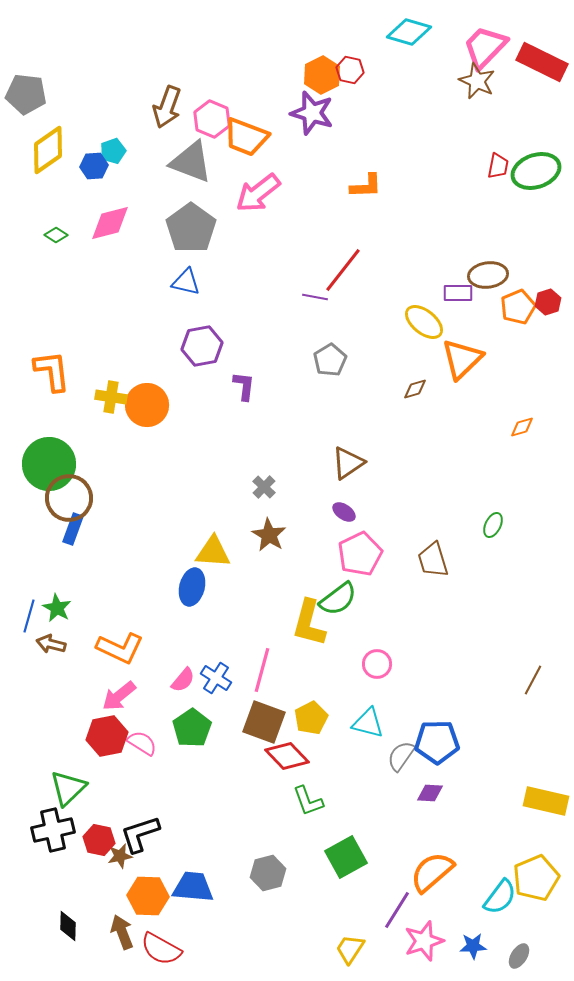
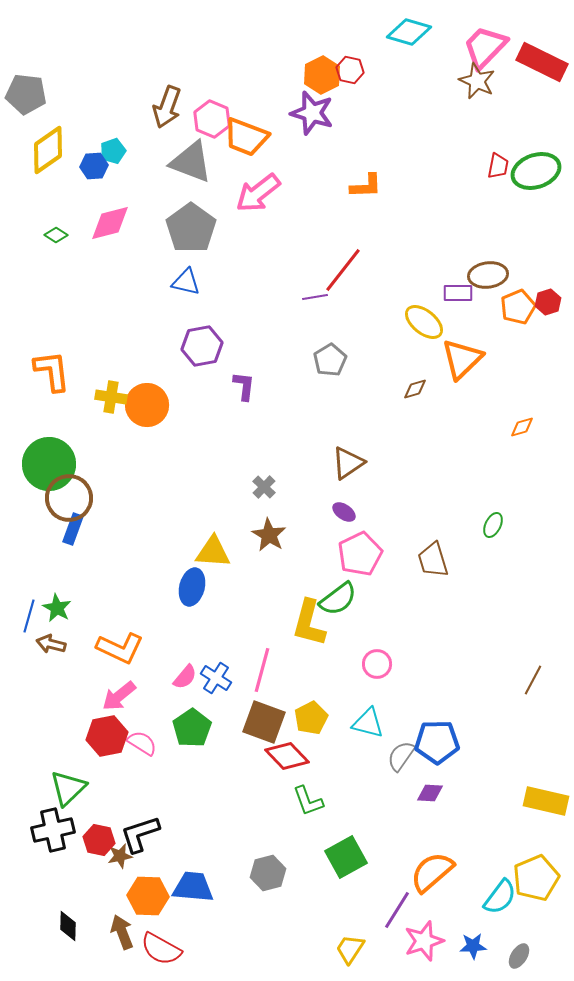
purple line at (315, 297): rotated 20 degrees counterclockwise
pink semicircle at (183, 680): moved 2 px right, 3 px up
